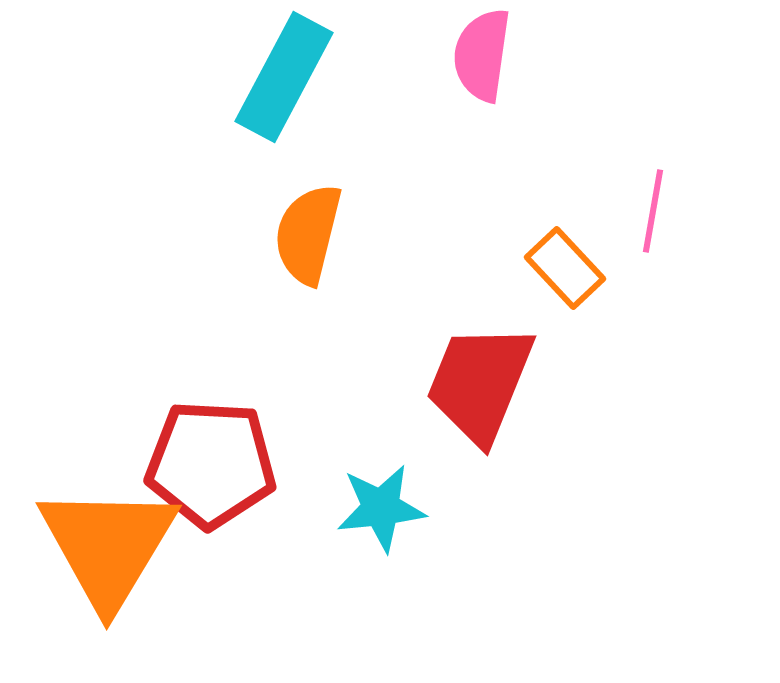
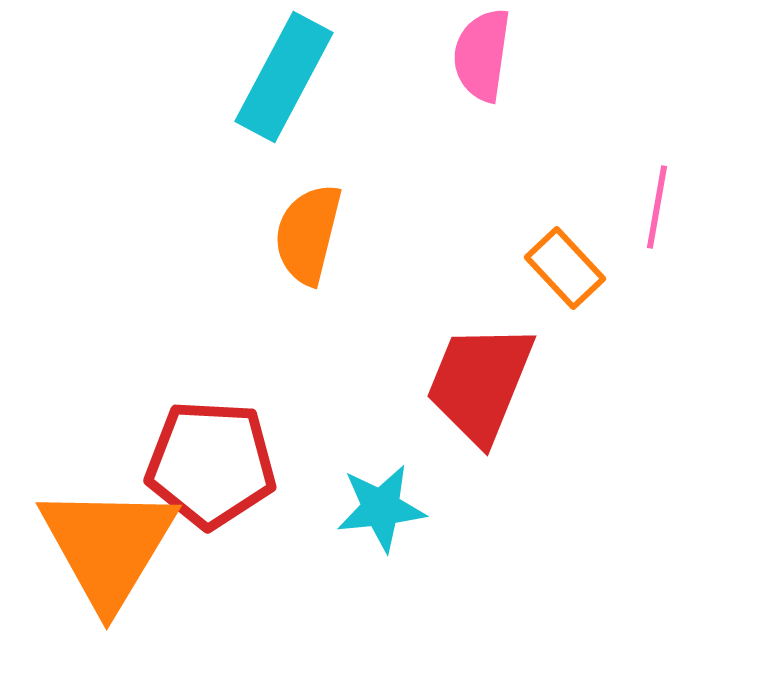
pink line: moved 4 px right, 4 px up
